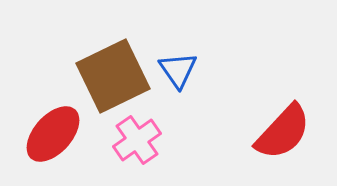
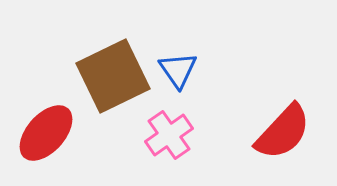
red ellipse: moved 7 px left, 1 px up
pink cross: moved 32 px right, 5 px up
